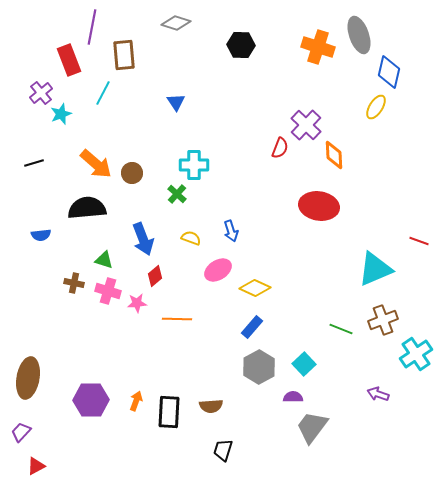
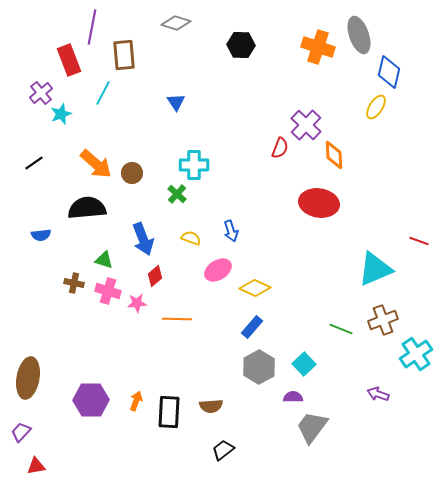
black line at (34, 163): rotated 18 degrees counterclockwise
red ellipse at (319, 206): moved 3 px up
black trapezoid at (223, 450): rotated 35 degrees clockwise
red triangle at (36, 466): rotated 18 degrees clockwise
